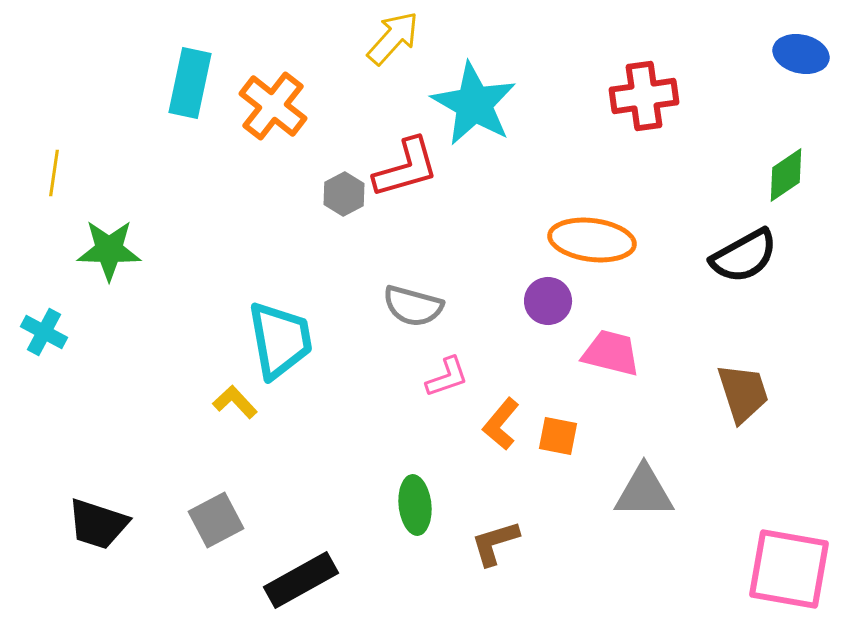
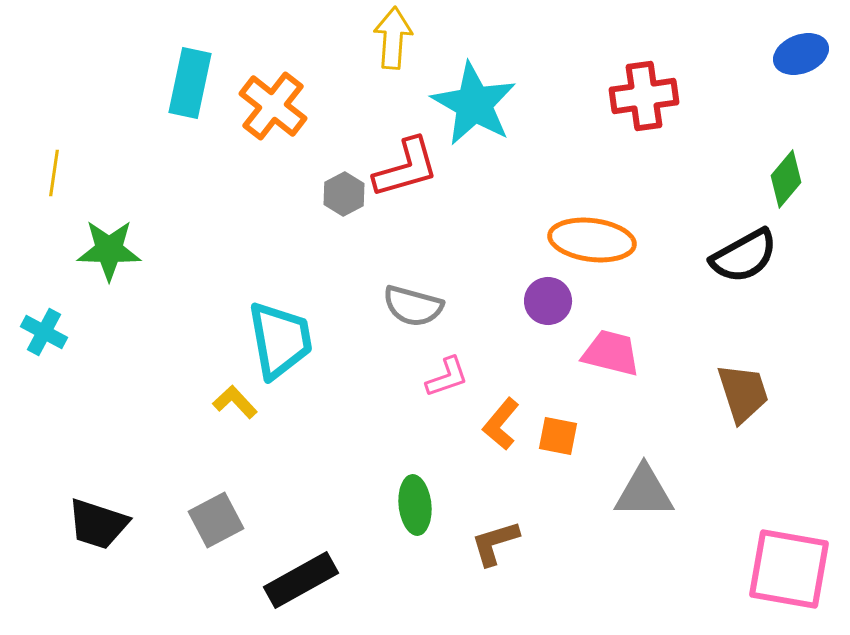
yellow arrow: rotated 38 degrees counterclockwise
blue ellipse: rotated 34 degrees counterclockwise
green diamond: moved 4 px down; rotated 16 degrees counterclockwise
